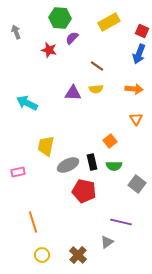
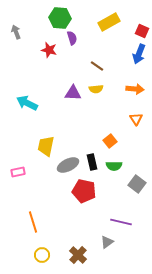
purple semicircle: rotated 120 degrees clockwise
orange arrow: moved 1 px right
